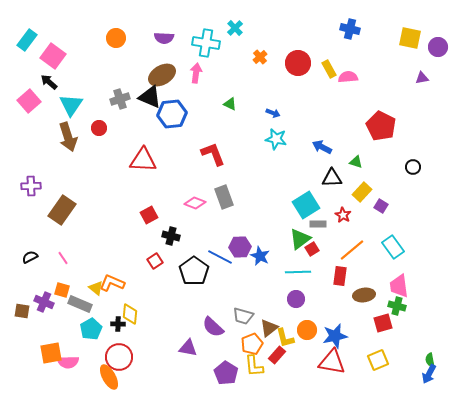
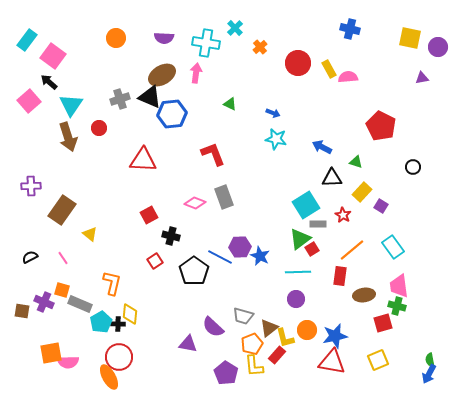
orange cross at (260, 57): moved 10 px up
orange L-shape at (112, 283): rotated 80 degrees clockwise
yellow triangle at (96, 288): moved 6 px left, 54 px up
cyan pentagon at (91, 329): moved 10 px right, 7 px up
purple triangle at (188, 348): moved 4 px up
